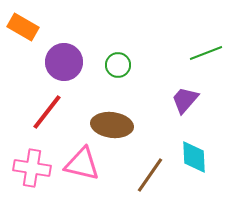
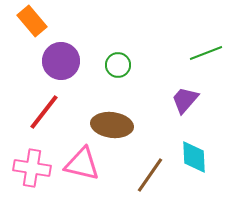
orange rectangle: moved 9 px right, 6 px up; rotated 20 degrees clockwise
purple circle: moved 3 px left, 1 px up
red line: moved 3 px left
